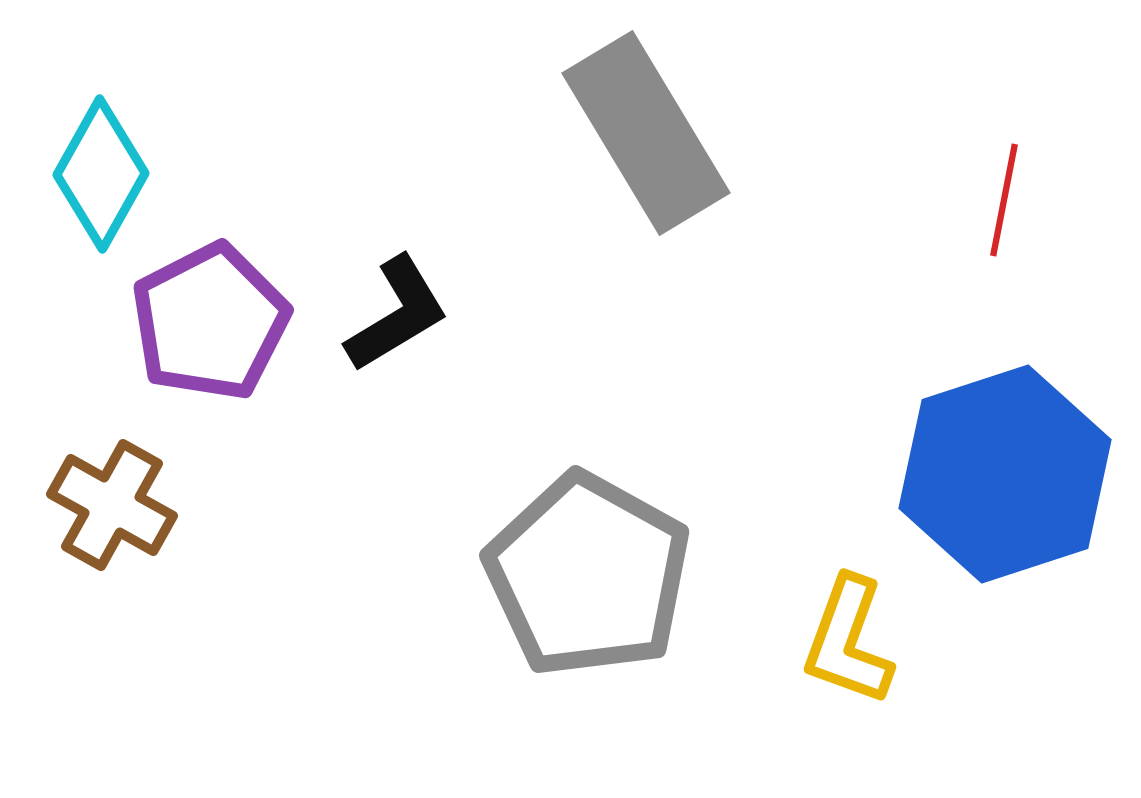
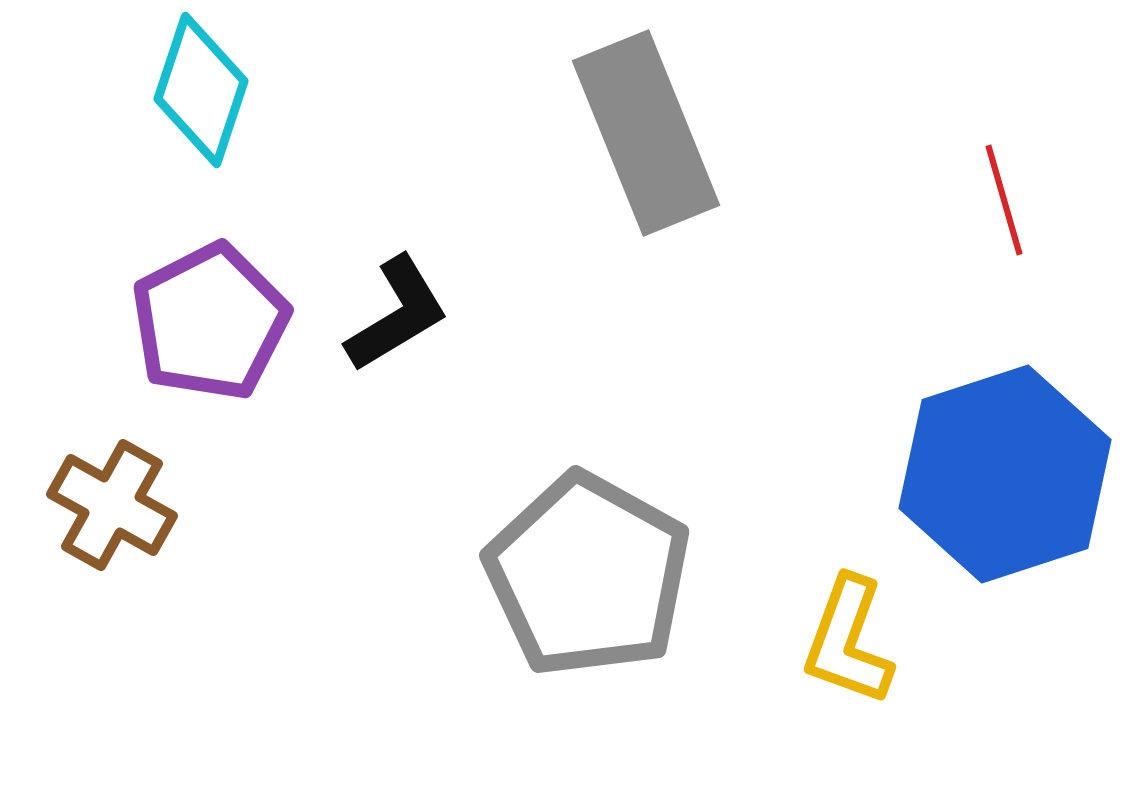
gray rectangle: rotated 9 degrees clockwise
cyan diamond: moved 100 px right, 84 px up; rotated 11 degrees counterclockwise
red line: rotated 27 degrees counterclockwise
